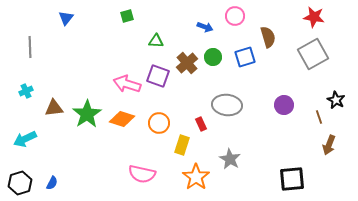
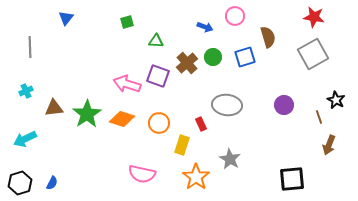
green square: moved 6 px down
